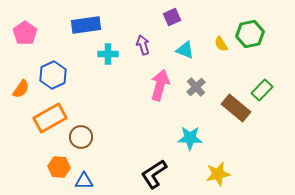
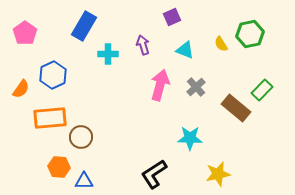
blue rectangle: moved 2 px left, 1 px down; rotated 52 degrees counterclockwise
orange rectangle: rotated 24 degrees clockwise
